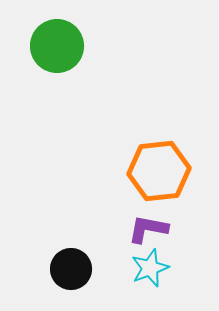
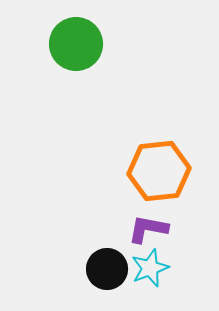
green circle: moved 19 px right, 2 px up
black circle: moved 36 px right
